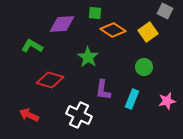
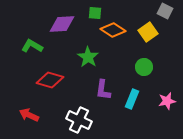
white cross: moved 5 px down
